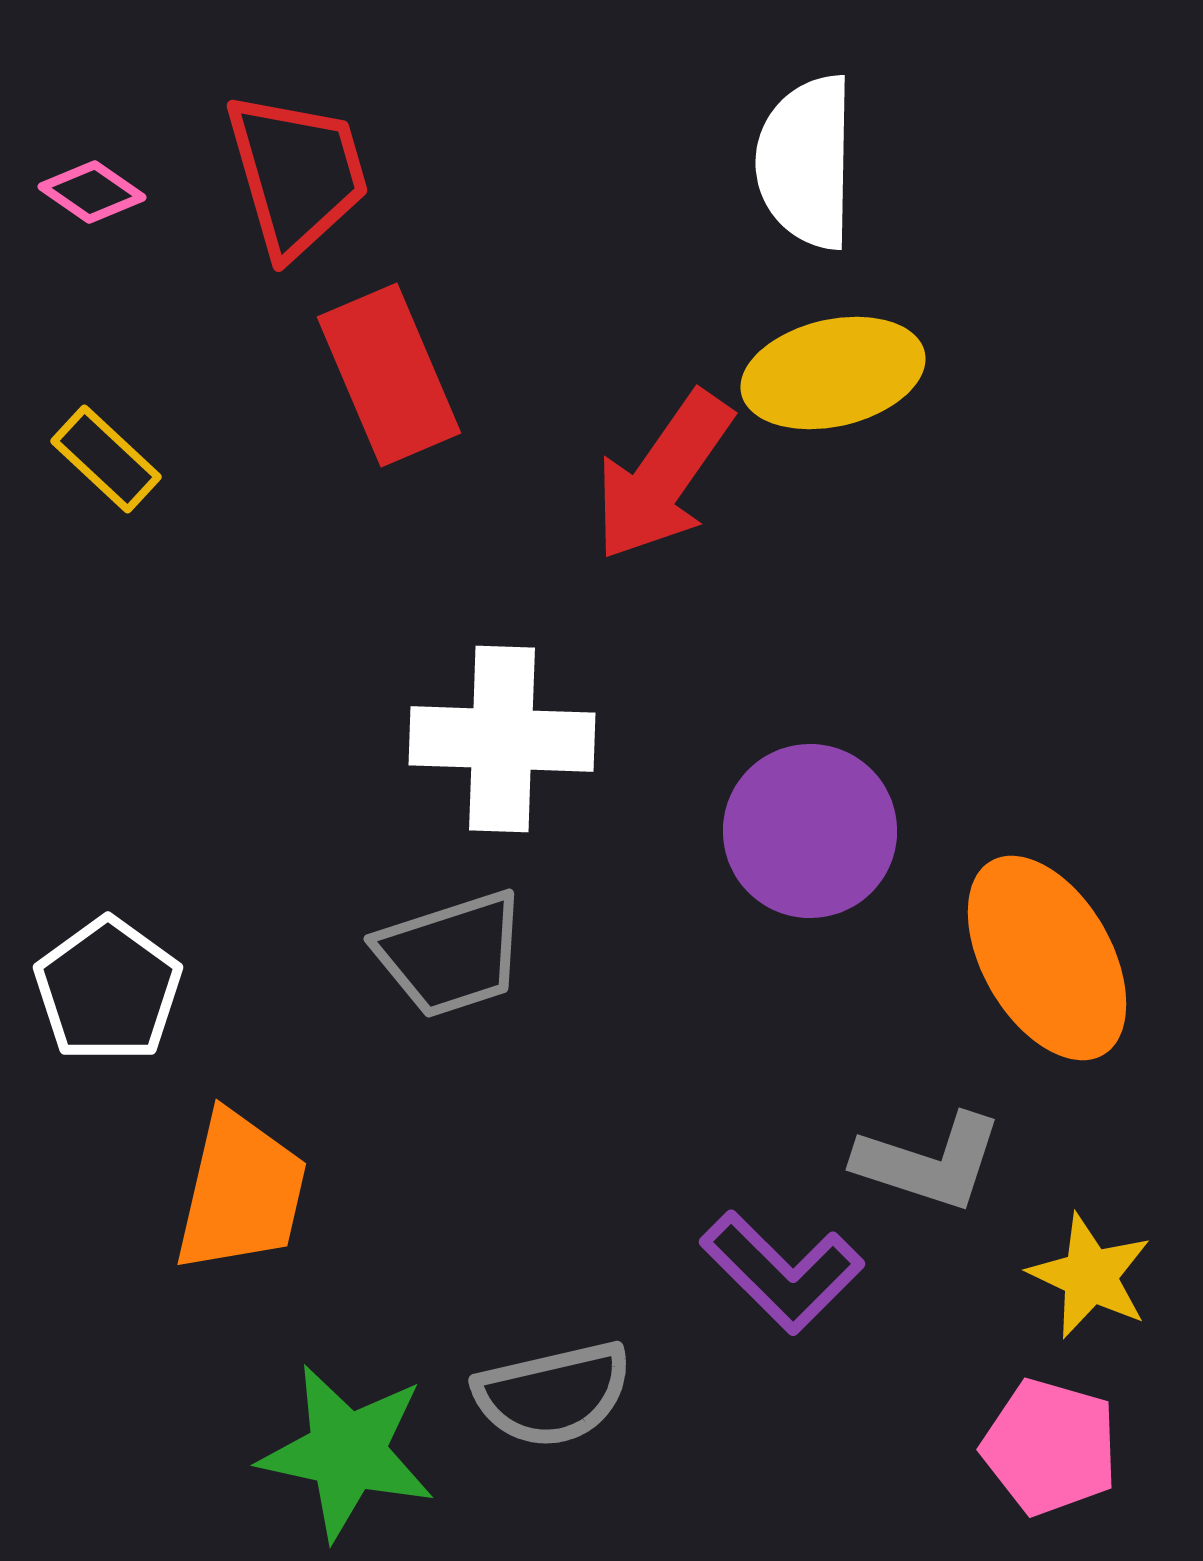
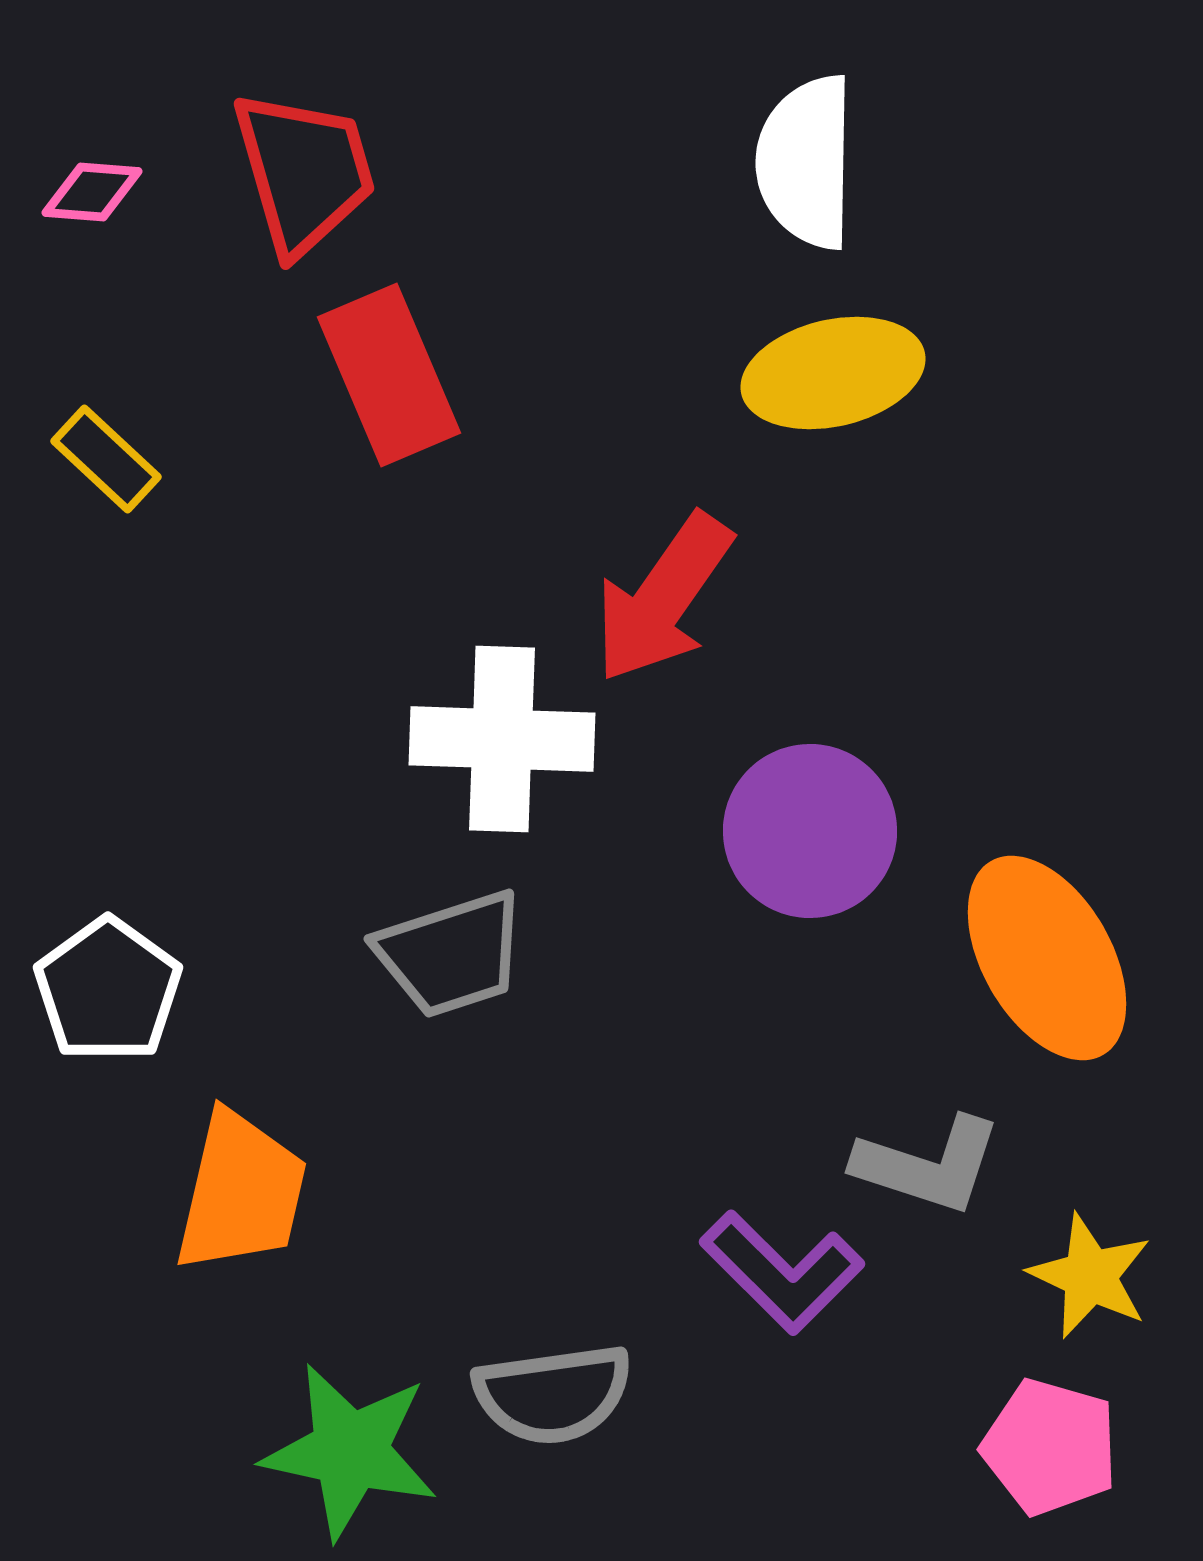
red trapezoid: moved 7 px right, 2 px up
pink diamond: rotated 30 degrees counterclockwise
red arrow: moved 122 px down
gray L-shape: moved 1 px left, 3 px down
gray semicircle: rotated 5 degrees clockwise
green star: moved 3 px right, 1 px up
